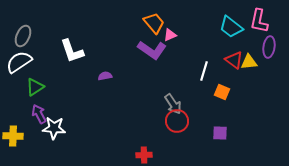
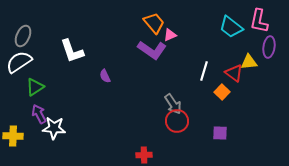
red triangle: moved 13 px down
purple semicircle: rotated 104 degrees counterclockwise
orange square: rotated 21 degrees clockwise
